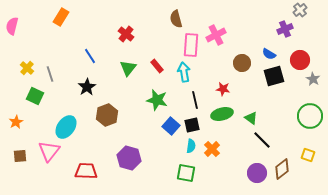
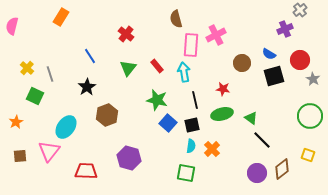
blue square at (171, 126): moved 3 px left, 3 px up
